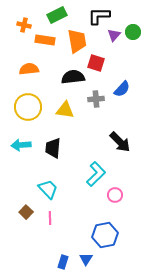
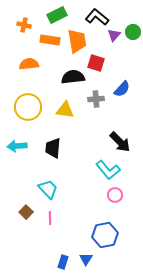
black L-shape: moved 2 px left, 1 px down; rotated 40 degrees clockwise
orange rectangle: moved 5 px right
orange semicircle: moved 5 px up
cyan arrow: moved 4 px left, 1 px down
cyan L-shape: moved 12 px right, 4 px up; rotated 95 degrees clockwise
